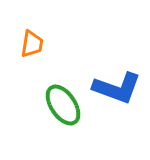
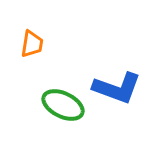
green ellipse: rotated 30 degrees counterclockwise
